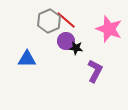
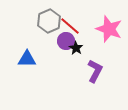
red line: moved 4 px right, 6 px down
black star: rotated 24 degrees clockwise
